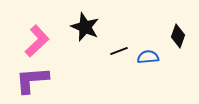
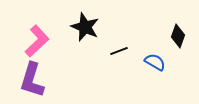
blue semicircle: moved 7 px right, 5 px down; rotated 35 degrees clockwise
purple L-shape: rotated 69 degrees counterclockwise
